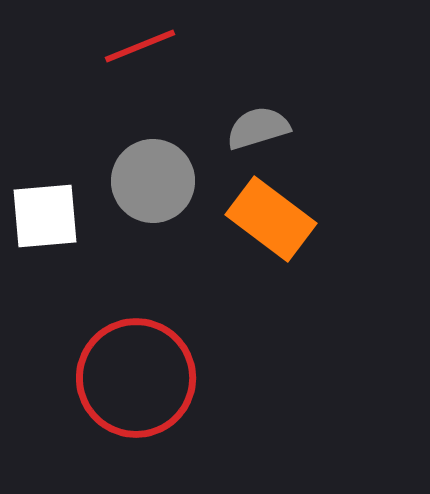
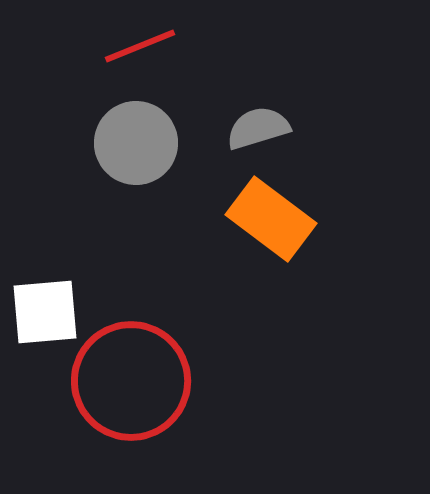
gray circle: moved 17 px left, 38 px up
white square: moved 96 px down
red circle: moved 5 px left, 3 px down
